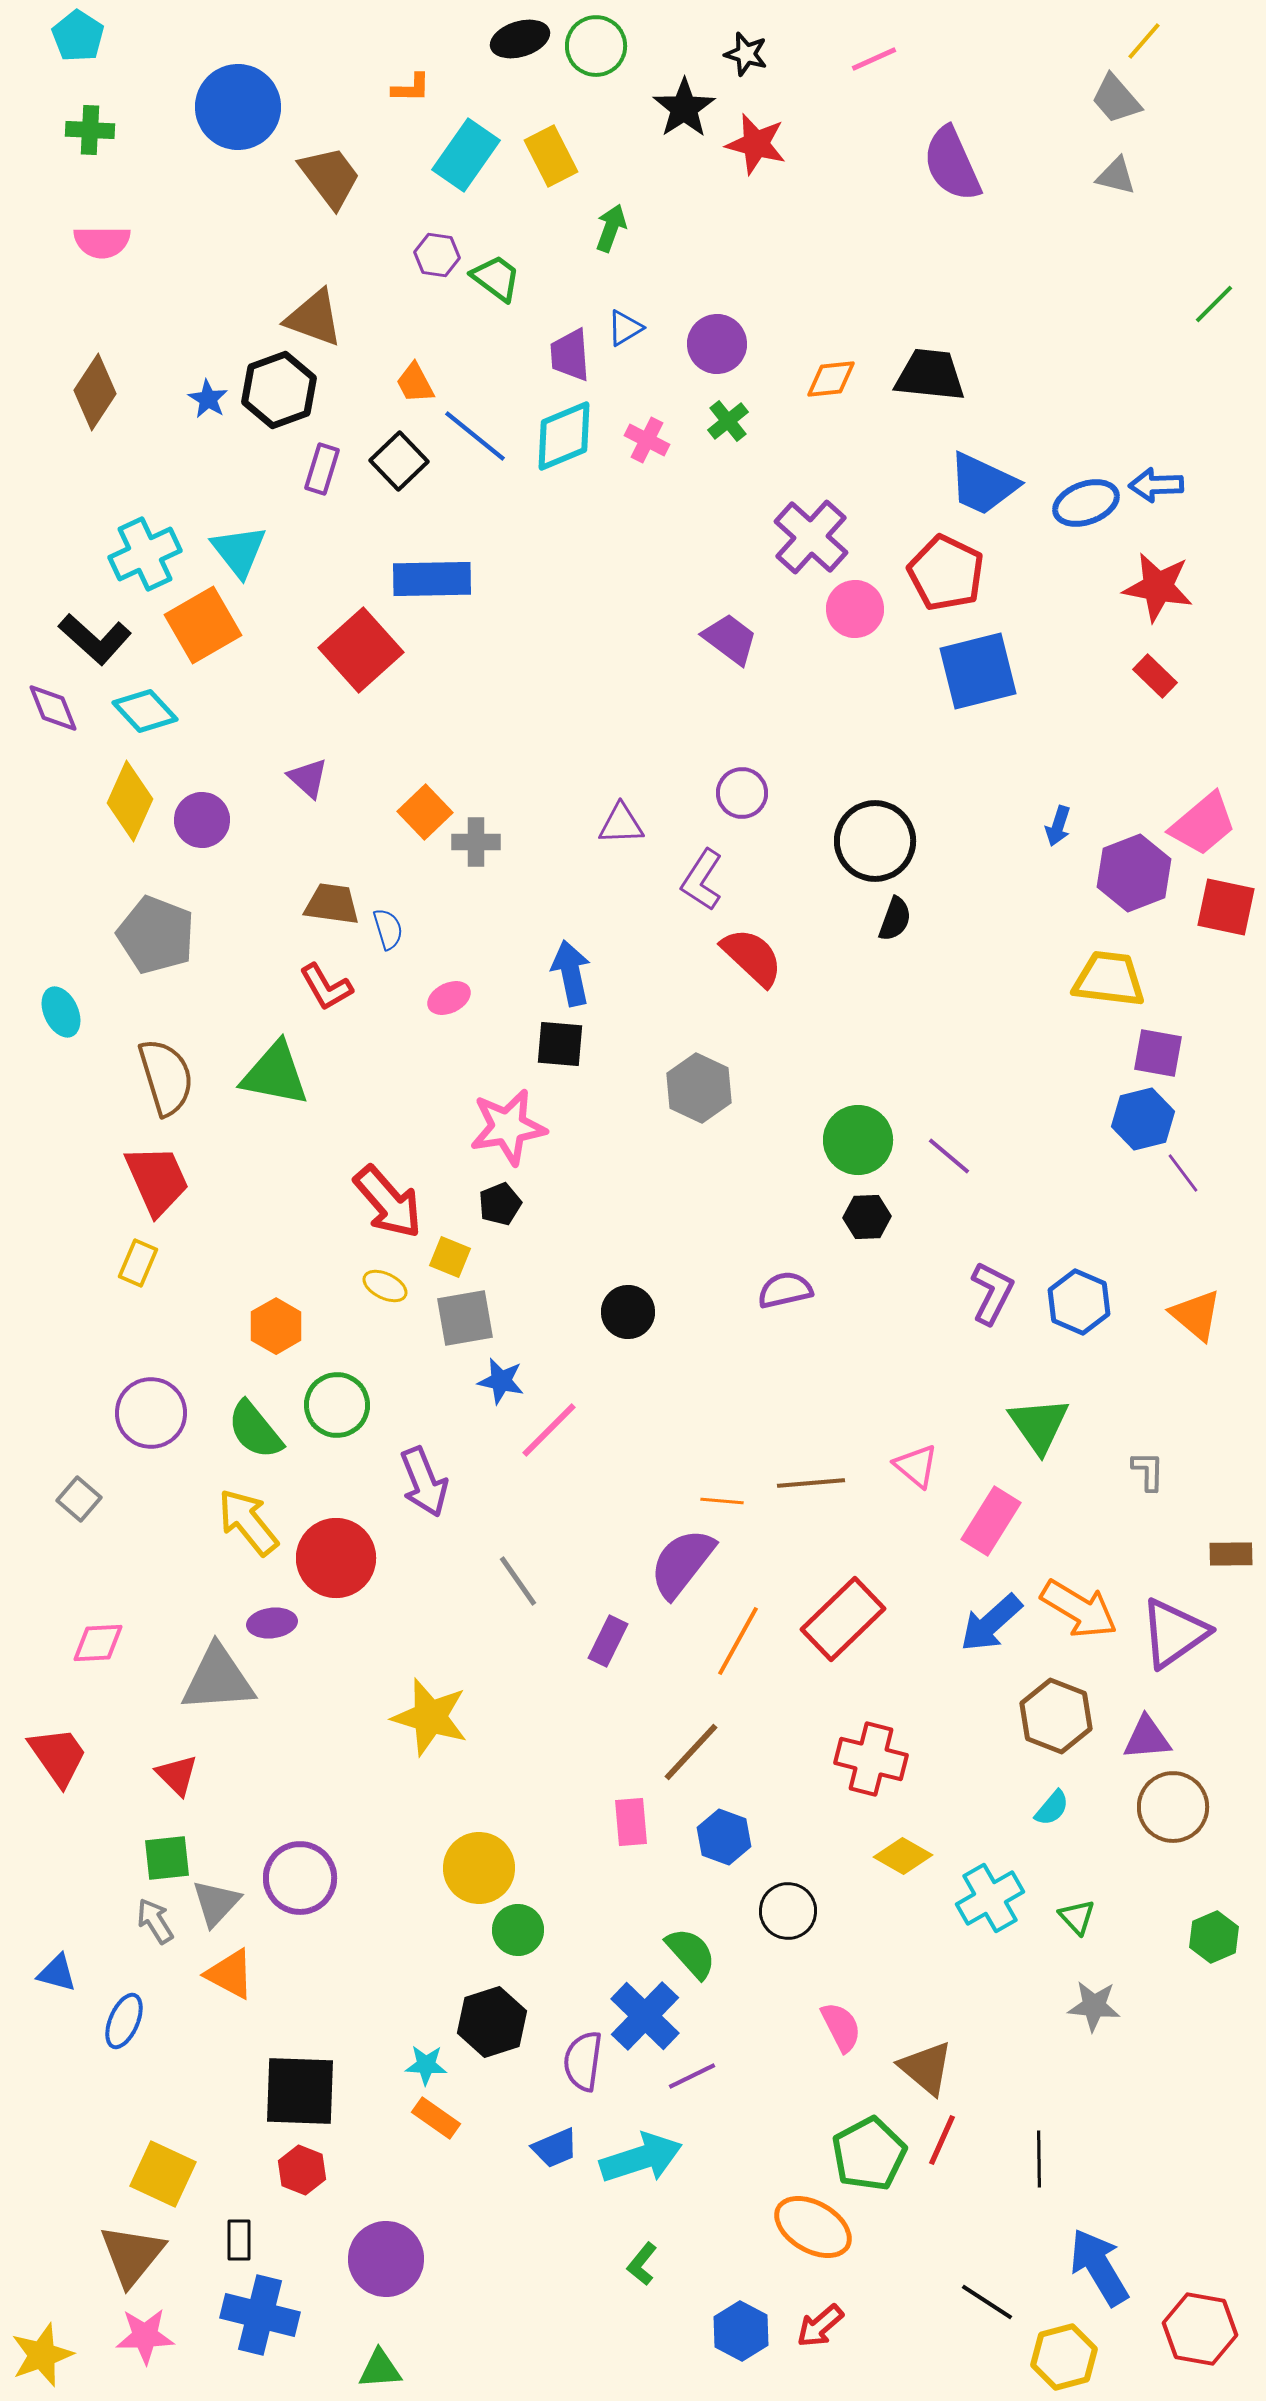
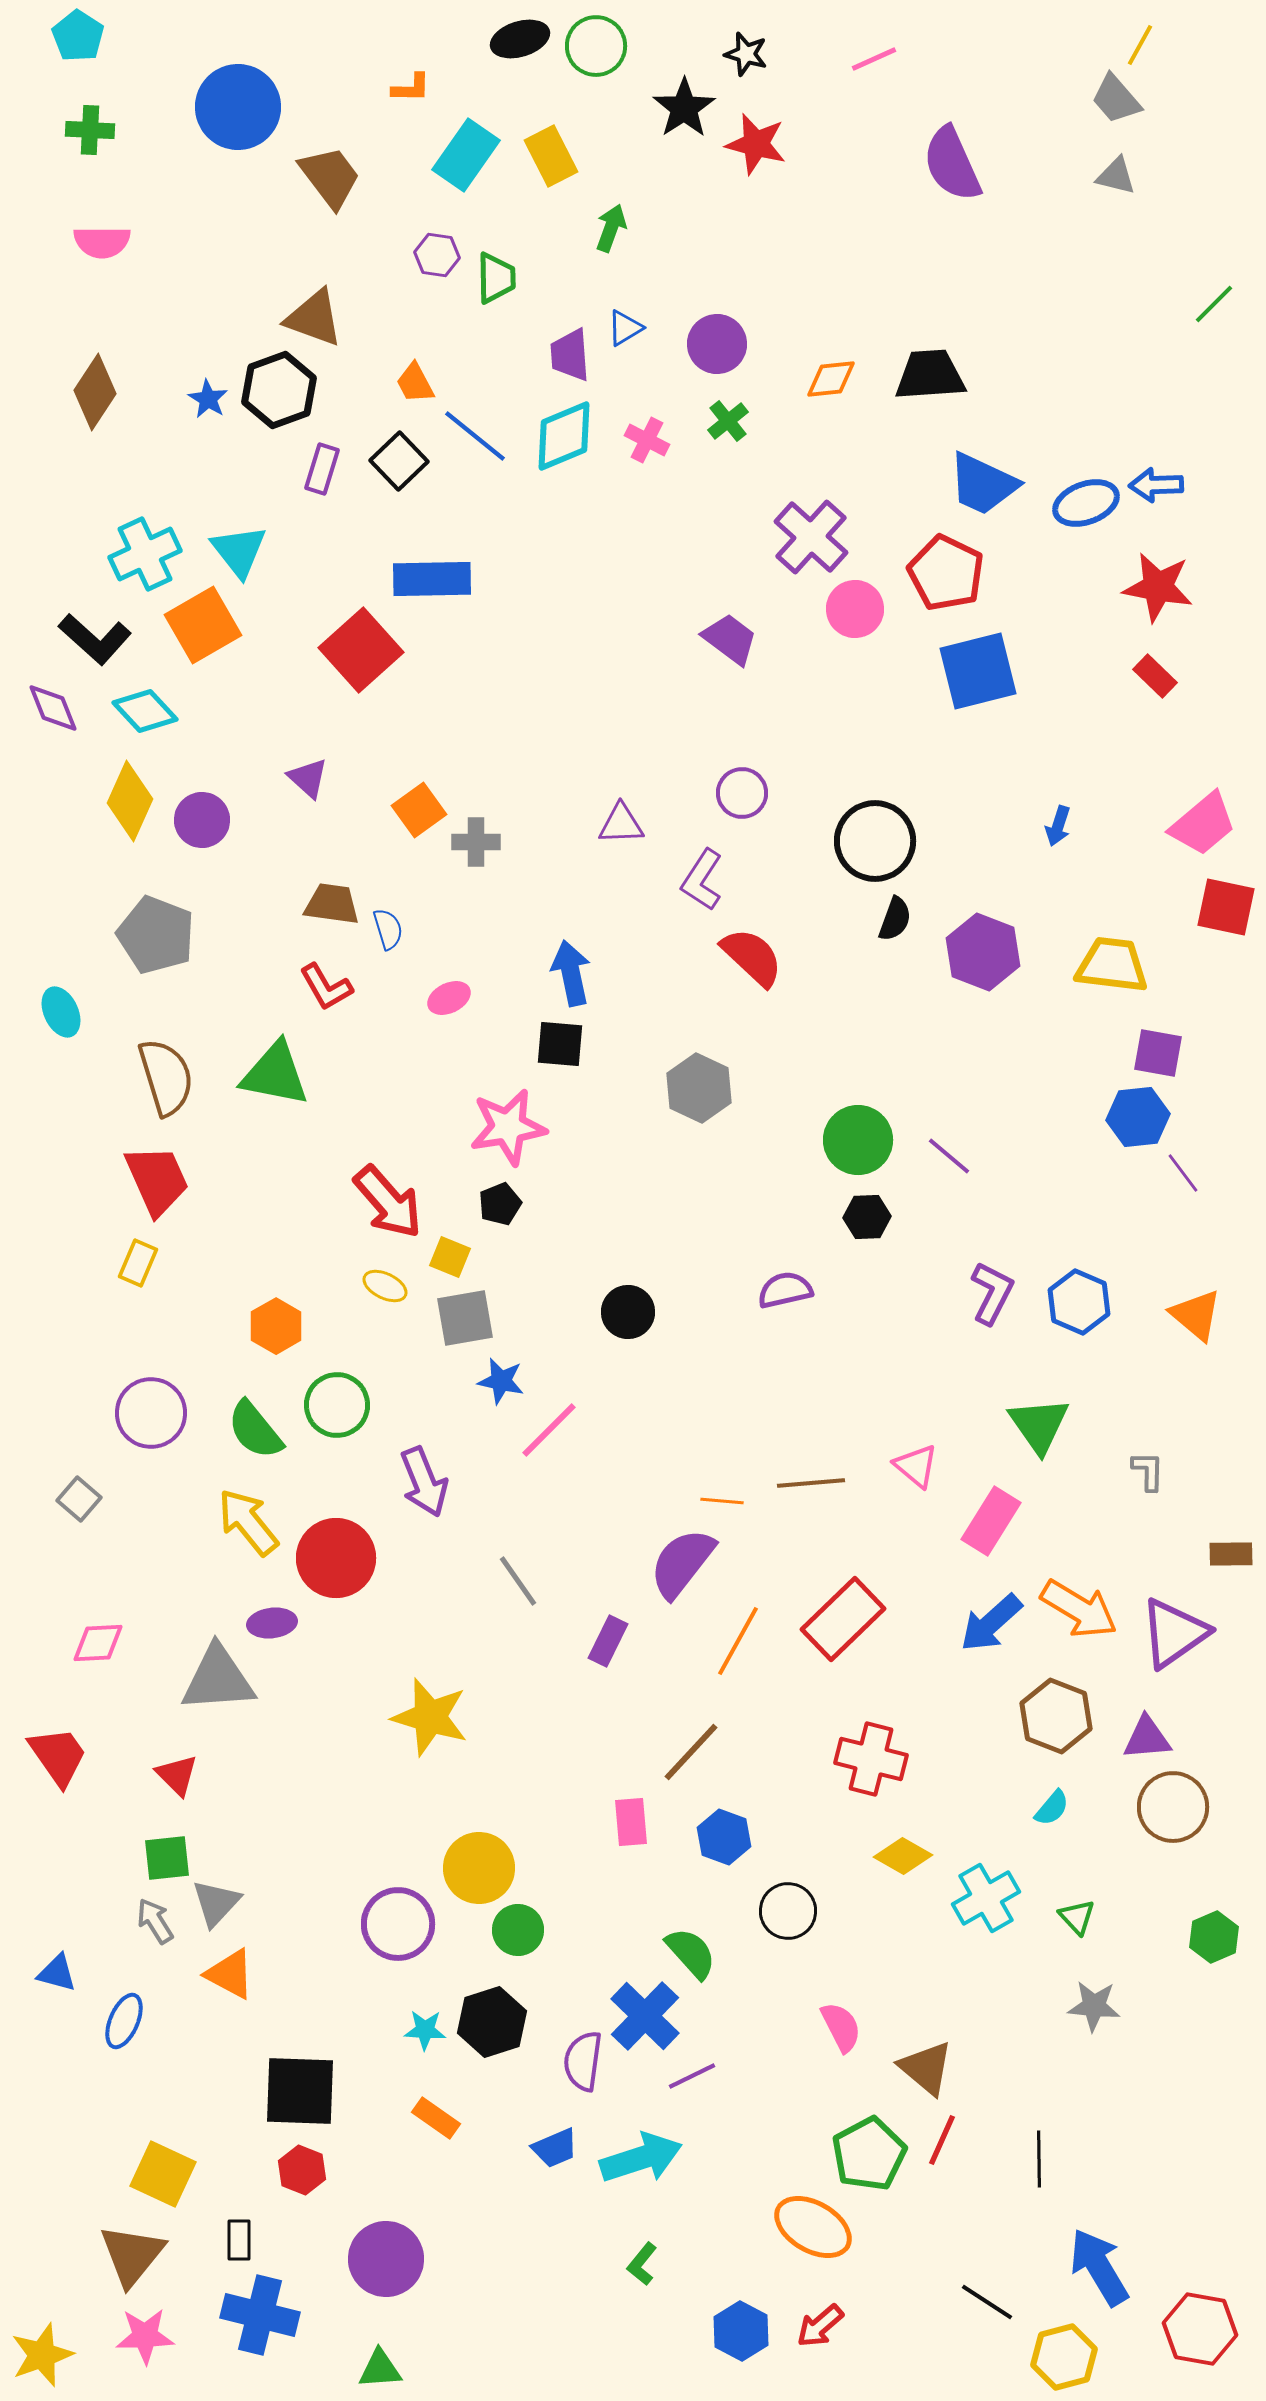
yellow line at (1144, 41): moved 4 px left, 4 px down; rotated 12 degrees counterclockwise
green trapezoid at (496, 278): rotated 52 degrees clockwise
black trapezoid at (930, 375): rotated 10 degrees counterclockwise
orange square at (425, 812): moved 6 px left, 2 px up; rotated 8 degrees clockwise
purple hexagon at (1134, 873): moved 151 px left, 79 px down; rotated 18 degrees counterclockwise
yellow trapezoid at (1109, 979): moved 3 px right, 14 px up
blue hexagon at (1143, 1119): moved 5 px left, 2 px up; rotated 8 degrees clockwise
purple circle at (300, 1878): moved 98 px right, 46 px down
cyan cross at (990, 1898): moved 4 px left
cyan star at (426, 2065): moved 1 px left, 35 px up
